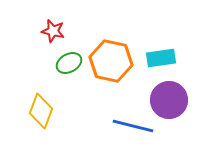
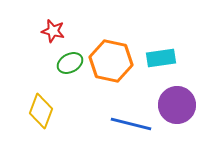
green ellipse: moved 1 px right
purple circle: moved 8 px right, 5 px down
blue line: moved 2 px left, 2 px up
